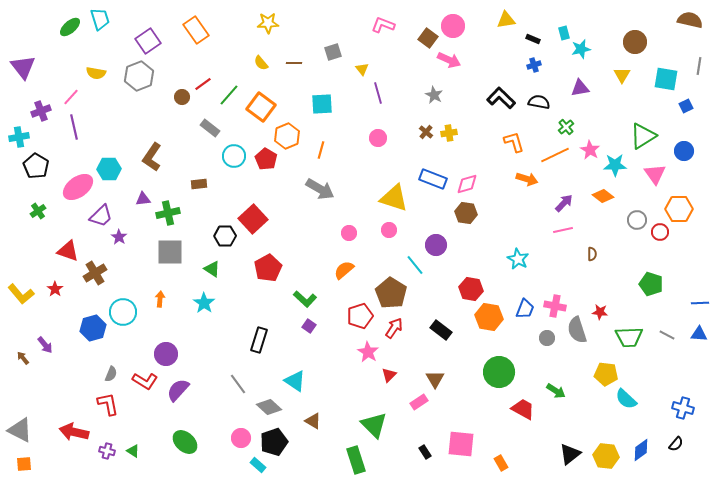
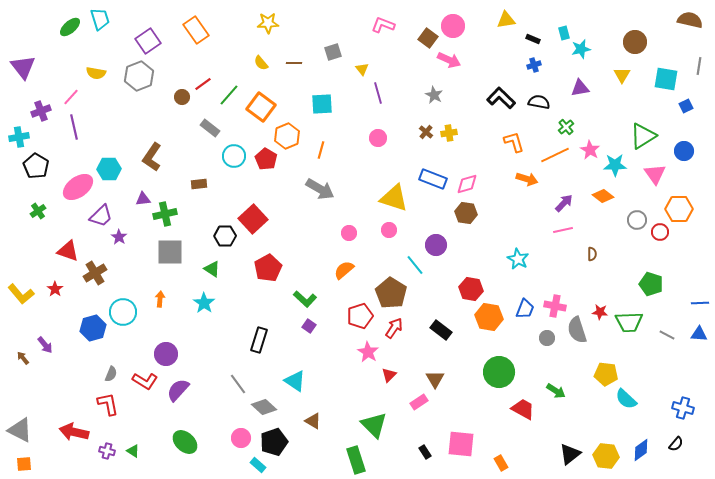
green cross at (168, 213): moved 3 px left, 1 px down
green trapezoid at (629, 337): moved 15 px up
gray diamond at (269, 407): moved 5 px left
